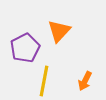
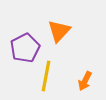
yellow line: moved 2 px right, 5 px up
